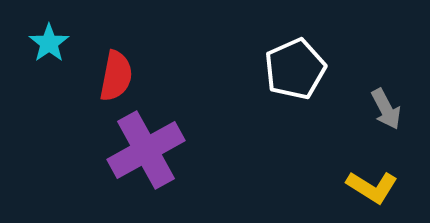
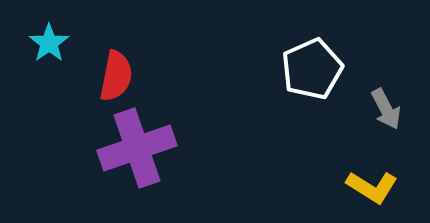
white pentagon: moved 17 px right
purple cross: moved 9 px left, 2 px up; rotated 10 degrees clockwise
